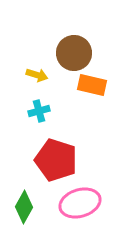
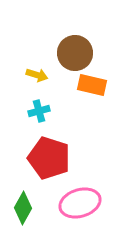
brown circle: moved 1 px right
red pentagon: moved 7 px left, 2 px up
green diamond: moved 1 px left, 1 px down
